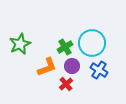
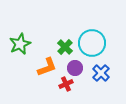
green cross: rotated 14 degrees counterclockwise
purple circle: moved 3 px right, 2 px down
blue cross: moved 2 px right, 3 px down; rotated 12 degrees clockwise
red cross: rotated 16 degrees clockwise
